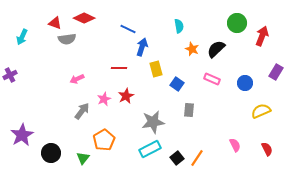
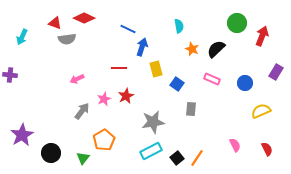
purple cross: rotated 32 degrees clockwise
gray rectangle: moved 2 px right, 1 px up
cyan rectangle: moved 1 px right, 2 px down
